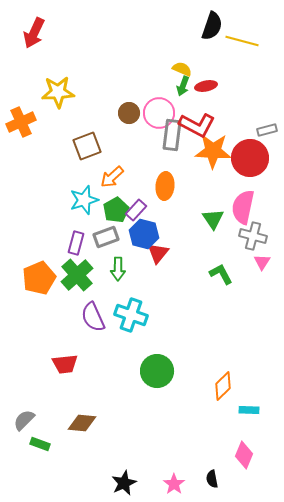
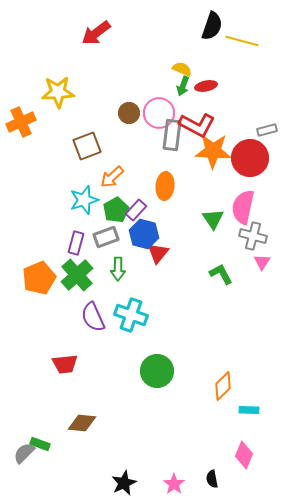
red arrow at (34, 33): moved 62 px right; rotated 28 degrees clockwise
gray semicircle at (24, 420): moved 33 px down
